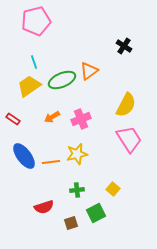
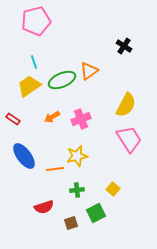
yellow star: moved 2 px down
orange line: moved 4 px right, 7 px down
